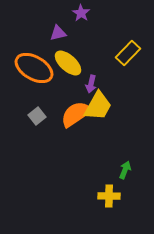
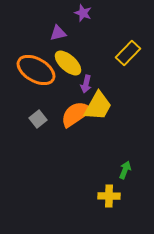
purple star: moved 2 px right; rotated 12 degrees counterclockwise
orange ellipse: moved 2 px right, 2 px down
purple arrow: moved 5 px left
gray square: moved 1 px right, 3 px down
